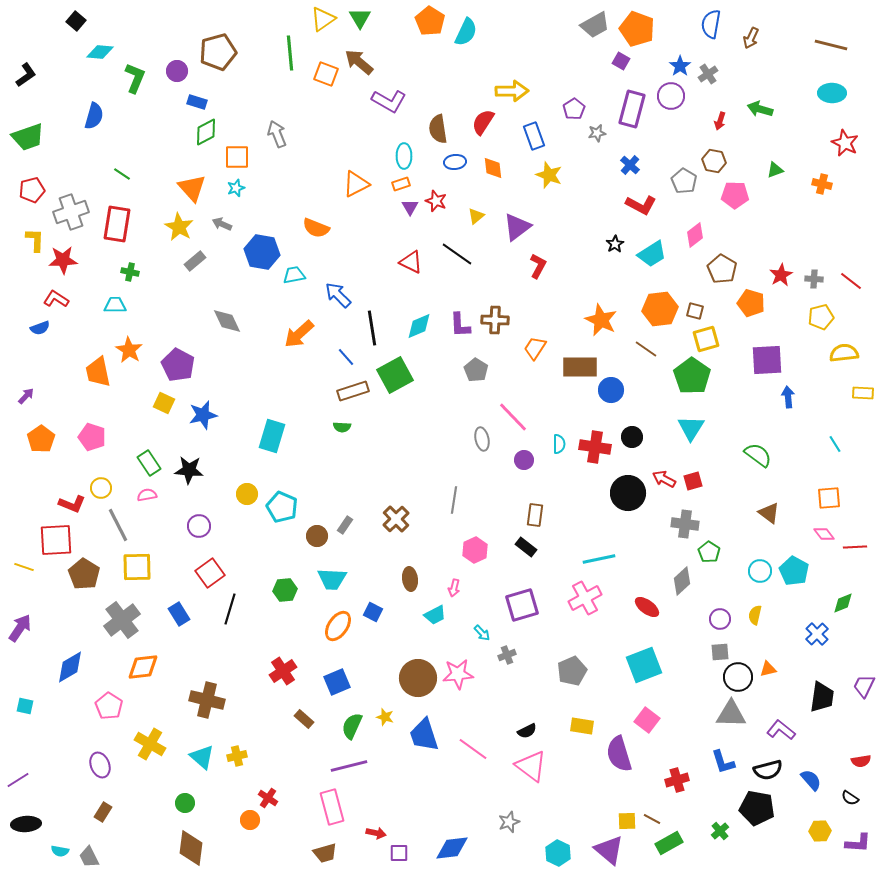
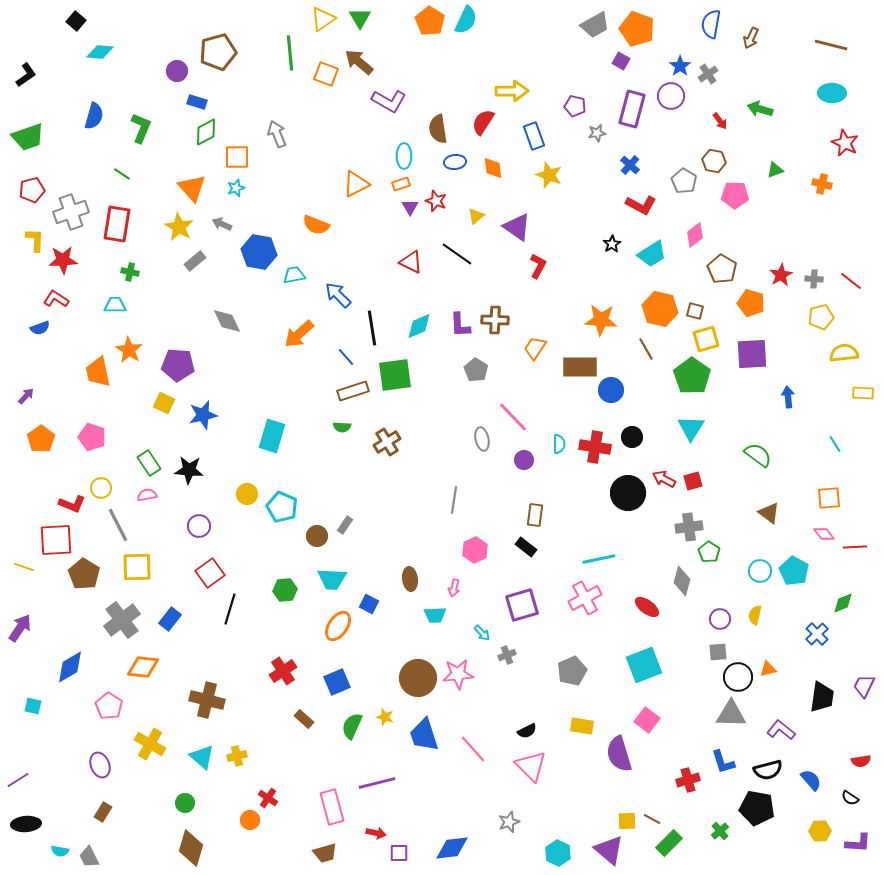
cyan semicircle at (466, 32): moved 12 px up
green L-shape at (135, 78): moved 6 px right, 50 px down
purple pentagon at (574, 109): moved 1 px right, 3 px up; rotated 25 degrees counterclockwise
red arrow at (720, 121): rotated 54 degrees counterclockwise
purple triangle at (517, 227): rotated 48 degrees counterclockwise
orange semicircle at (316, 228): moved 3 px up
black star at (615, 244): moved 3 px left
blue hexagon at (262, 252): moved 3 px left
orange hexagon at (660, 309): rotated 20 degrees clockwise
orange star at (601, 320): rotated 20 degrees counterclockwise
brown line at (646, 349): rotated 25 degrees clockwise
purple square at (767, 360): moved 15 px left, 6 px up
purple pentagon at (178, 365): rotated 24 degrees counterclockwise
green square at (395, 375): rotated 21 degrees clockwise
brown cross at (396, 519): moved 9 px left, 77 px up; rotated 12 degrees clockwise
gray cross at (685, 524): moved 4 px right, 3 px down; rotated 16 degrees counterclockwise
gray diamond at (682, 581): rotated 32 degrees counterclockwise
blue square at (373, 612): moved 4 px left, 8 px up
blue rectangle at (179, 614): moved 9 px left, 5 px down; rotated 70 degrees clockwise
cyan trapezoid at (435, 615): rotated 25 degrees clockwise
gray square at (720, 652): moved 2 px left
orange diamond at (143, 667): rotated 12 degrees clockwise
cyan square at (25, 706): moved 8 px right
pink line at (473, 749): rotated 12 degrees clockwise
purple line at (349, 766): moved 28 px right, 17 px down
pink triangle at (531, 766): rotated 8 degrees clockwise
red cross at (677, 780): moved 11 px right
green rectangle at (669, 843): rotated 16 degrees counterclockwise
brown diamond at (191, 848): rotated 9 degrees clockwise
